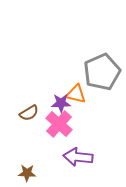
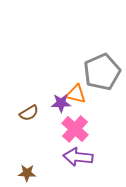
pink cross: moved 16 px right, 5 px down
